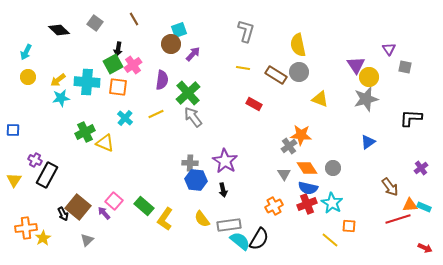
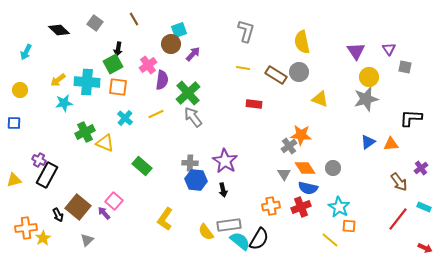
yellow semicircle at (298, 45): moved 4 px right, 3 px up
pink cross at (133, 65): moved 15 px right
purple triangle at (356, 65): moved 14 px up
yellow circle at (28, 77): moved 8 px left, 13 px down
cyan star at (61, 98): moved 3 px right, 5 px down
red rectangle at (254, 104): rotated 21 degrees counterclockwise
blue square at (13, 130): moved 1 px right, 7 px up
purple cross at (35, 160): moved 4 px right
orange diamond at (307, 168): moved 2 px left
yellow triangle at (14, 180): rotated 42 degrees clockwise
brown arrow at (390, 187): moved 9 px right, 5 px up
cyan star at (332, 203): moved 7 px right, 4 px down
red cross at (307, 204): moved 6 px left, 3 px down
orange triangle at (410, 205): moved 19 px left, 61 px up
green rectangle at (144, 206): moved 2 px left, 40 px up
orange cross at (274, 206): moved 3 px left; rotated 18 degrees clockwise
black arrow at (63, 214): moved 5 px left, 1 px down
yellow semicircle at (202, 219): moved 4 px right, 13 px down
red line at (398, 219): rotated 35 degrees counterclockwise
